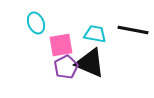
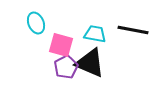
pink square: rotated 25 degrees clockwise
